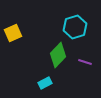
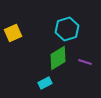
cyan hexagon: moved 8 px left, 2 px down
green diamond: moved 3 px down; rotated 15 degrees clockwise
